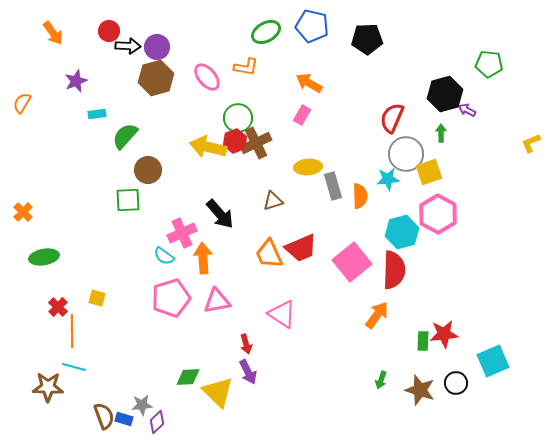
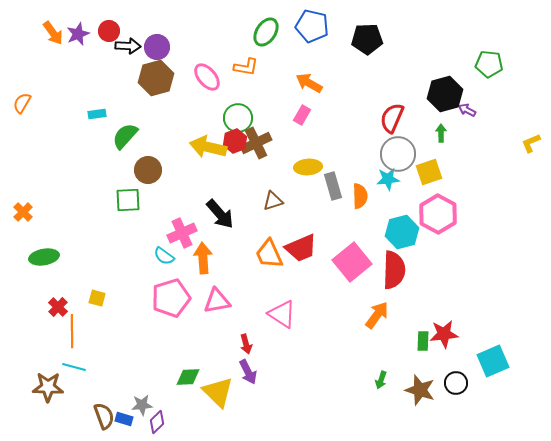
green ellipse at (266, 32): rotated 28 degrees counterclockwise
purple star at (76, 81): moved 2 px right, 47 px up
gray circle at (406, 154): moved 8 px left
